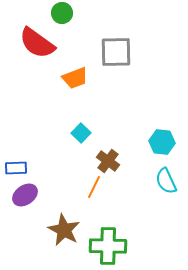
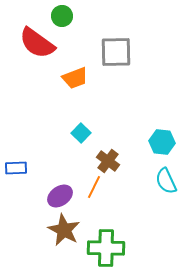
green circle: moved 3 px down
purple ellipse: moved 35 px right, 1 px down
green cross: moved 2 px left, 2 px down
